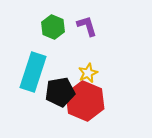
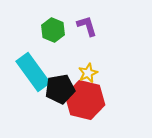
green hexagon: moved 3 px down
cyan rectangle: rotated 54 degrees counterclockwise
black pentagon: moved 3 px up
red hexagon: moved 1 px up; rotated 9 degrees counterclockwise
